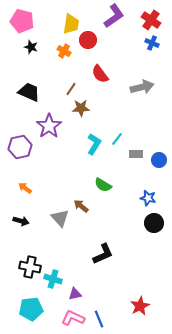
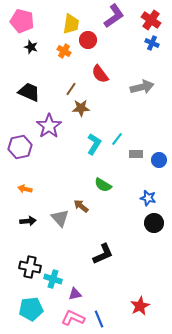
orange arrow: moved 1 px down; rotated 24 degrees counterclockwise
black arrow: moved 7 px right; rotated 21 degrees counterclockwise
